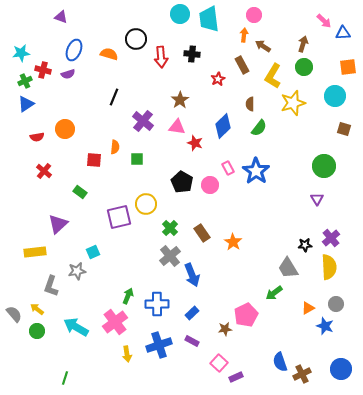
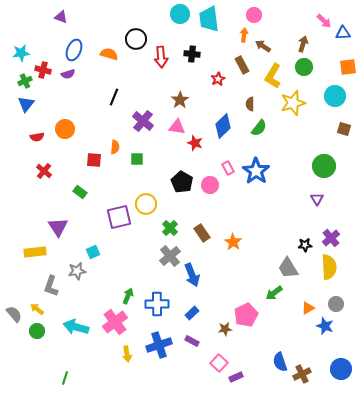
blue triangle at (26, 104): rotated 18 degrees counterclockwise
purple triangle at (58, 224): moved 3 px down; rotated 20 degrees counterclockwise
cyan arrow at (76, 327): rotated 15 degrees counterclockwise
